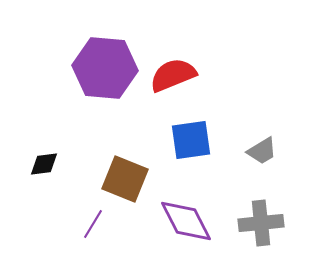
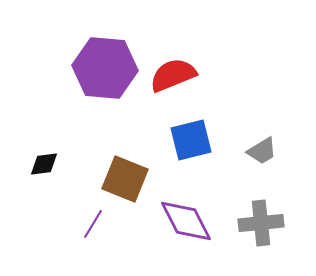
blue square: rotated 6 degrees counterclockwise
